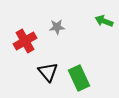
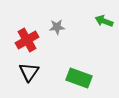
red cross: moved 2 px right, 1 px up
black triangle: moved 19 px left; rotated 15 degrees clockwise
green rectangle: rotated 45 degrees counterclockwise
